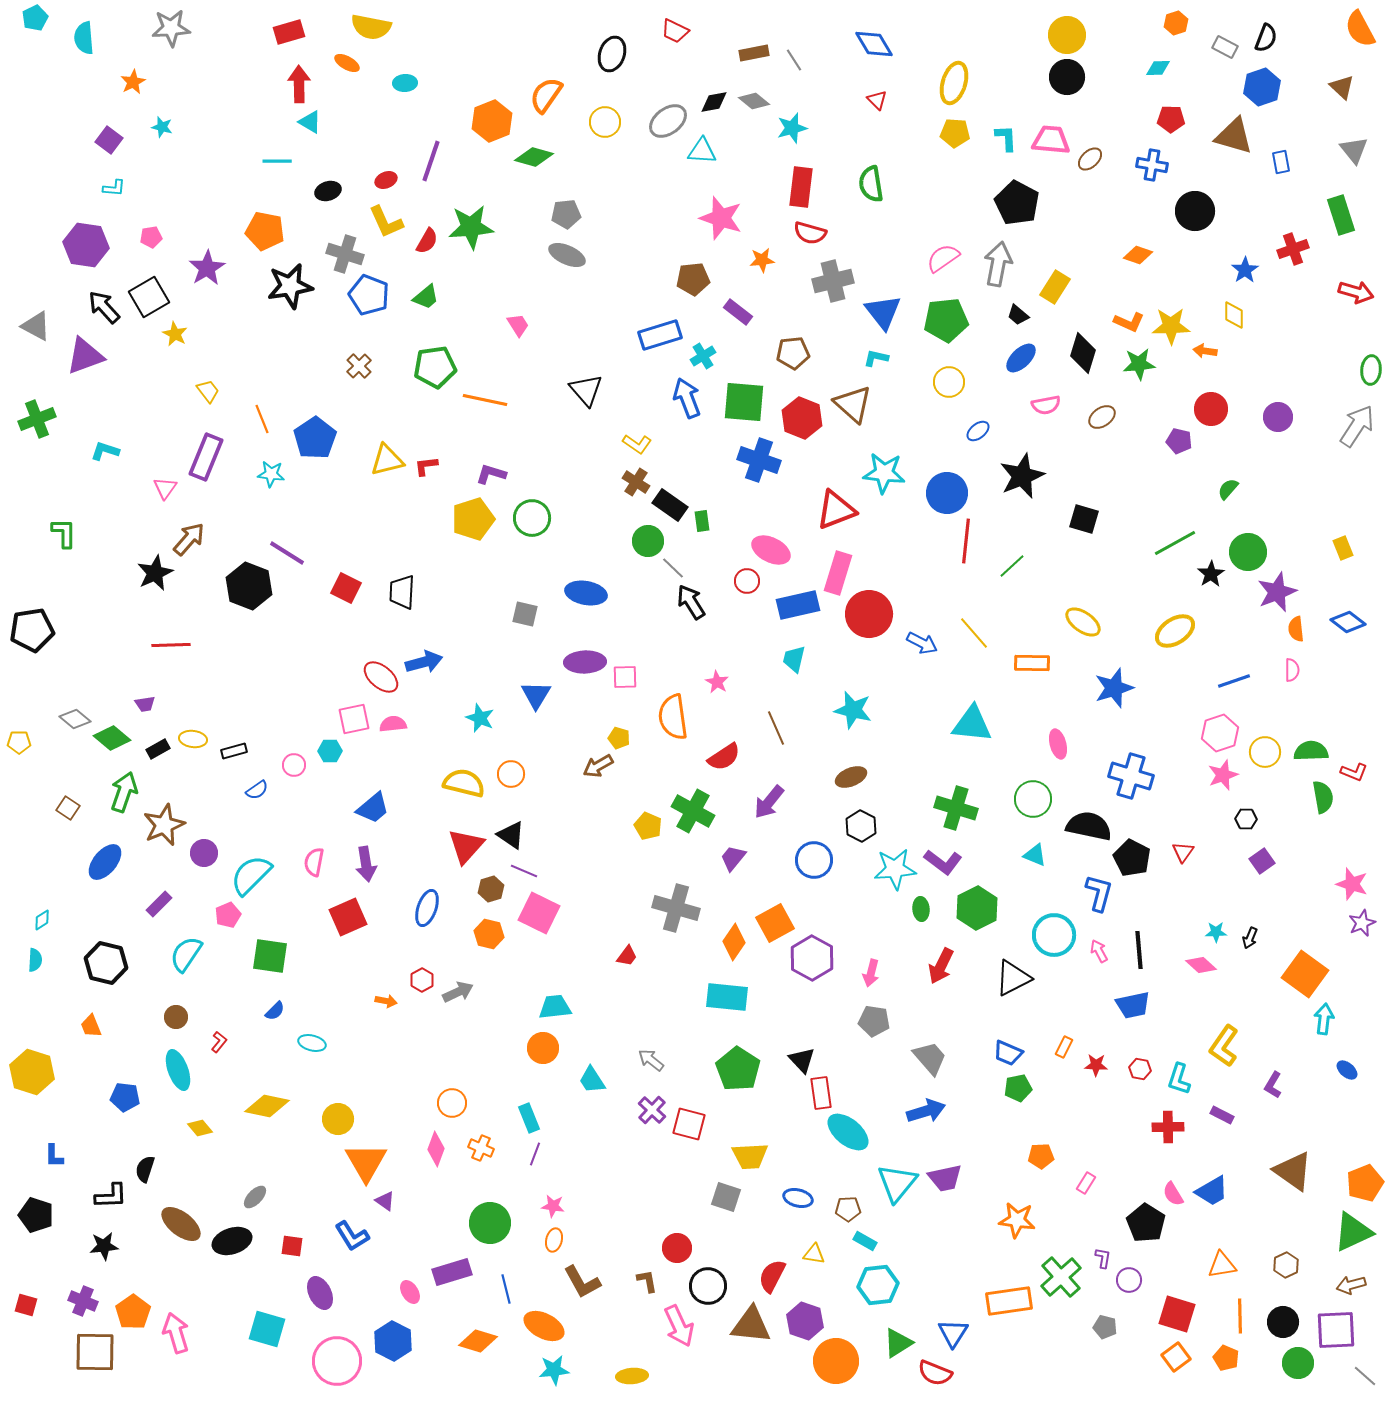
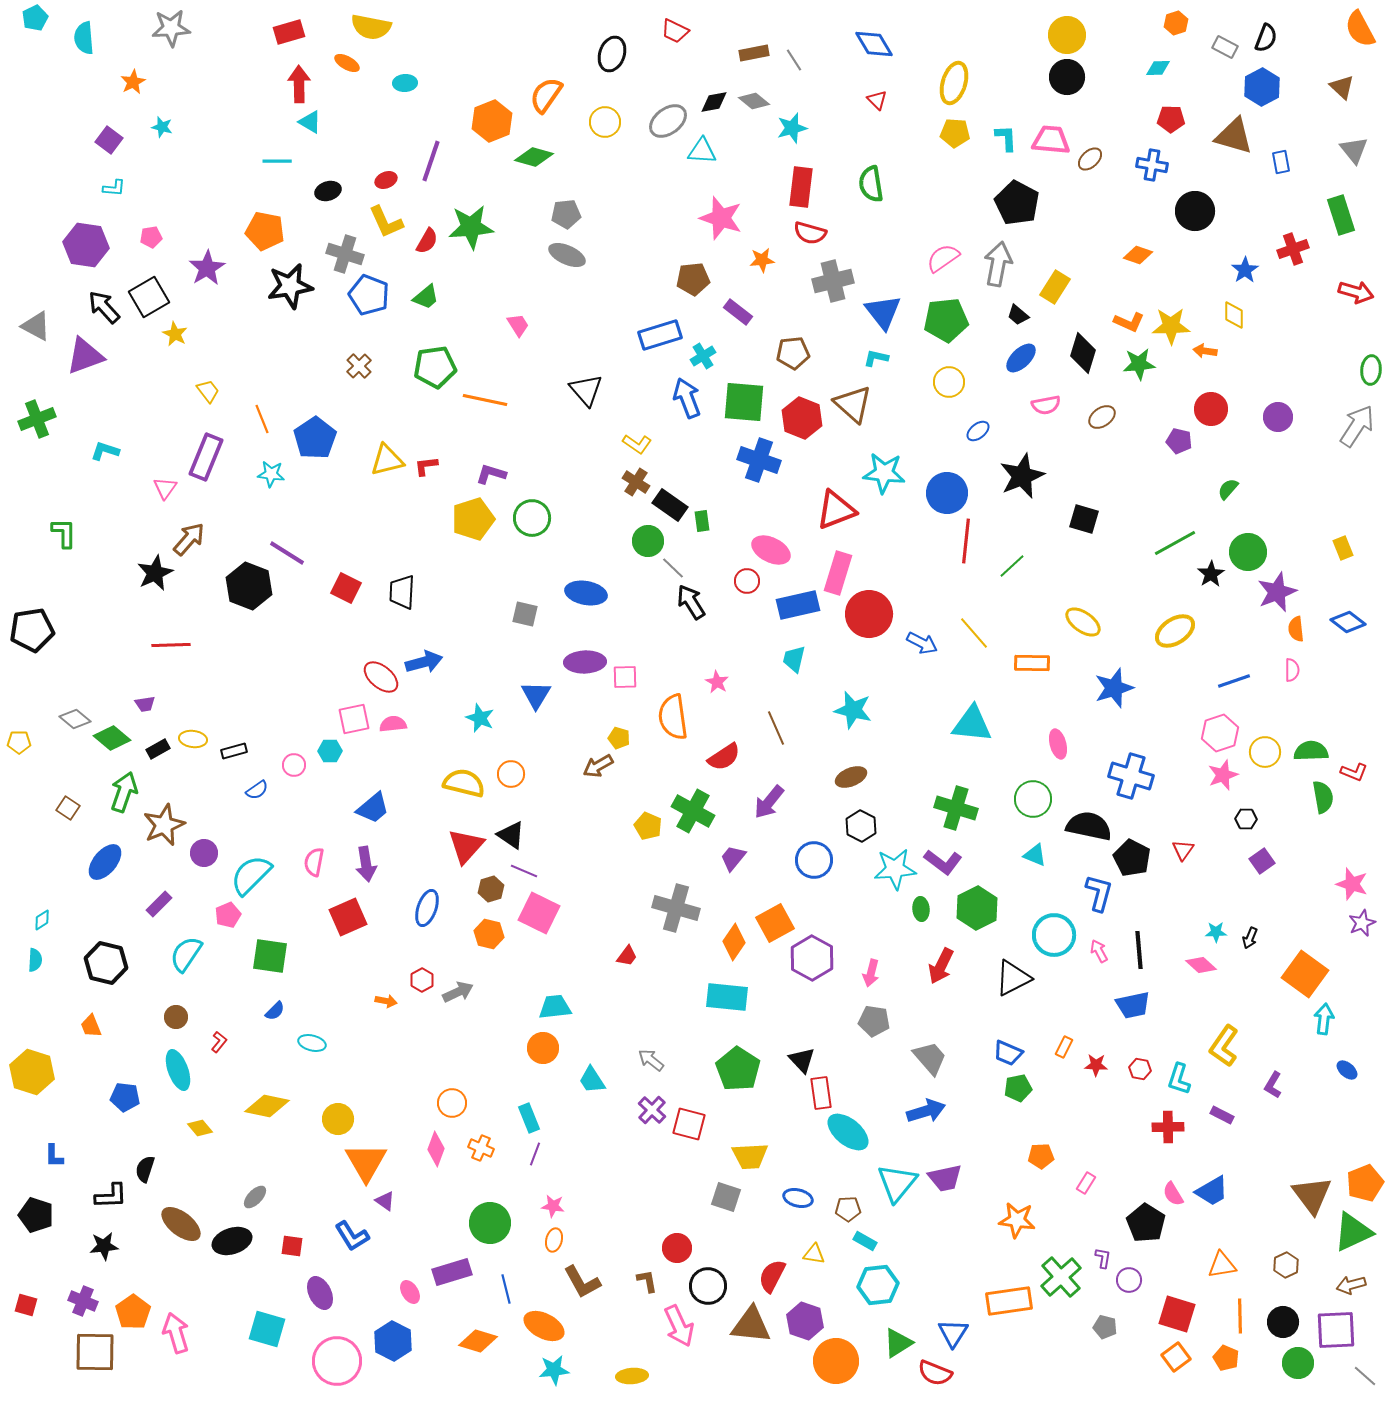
blue hexagon at (1262, 87): rotated 9 degrees counterclockwise
red triangle at (1183, 852): moved 2 px up
brown triangle at (1293, 1171): moved 19 px right, 24 px down; rotated 18 degrees clockwise
